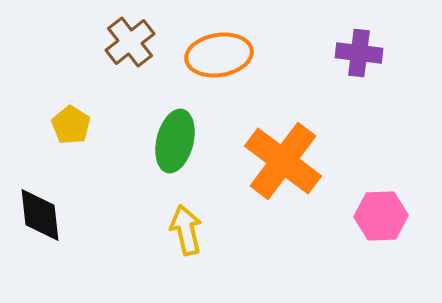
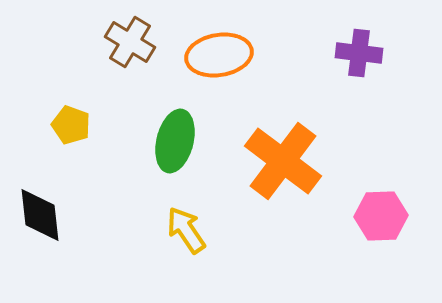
brown cross: rotated 21 degrees counterclockwise
yellow pentagon: rotated 12 degrees counterclockwise
yellow arrow: rotated 21 degrees counterclockwise
